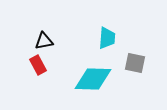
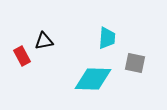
red rectangle: moved 16 px left, 9 px up
